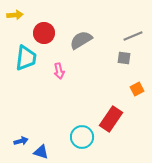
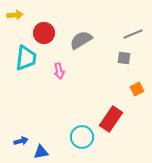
gray line: moved 2 px up
blue triangle: rotated 28 degrees counterclockwise
